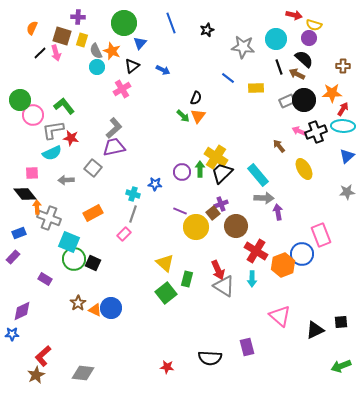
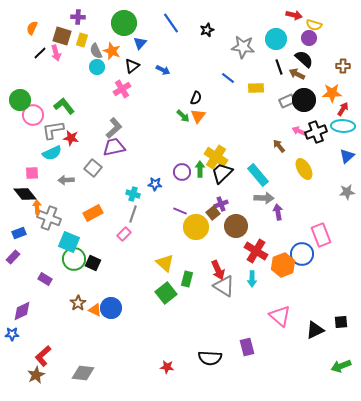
blue line at (171, 23): rotated 15 degrees counterclockwise
